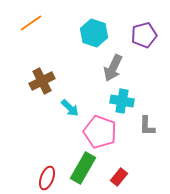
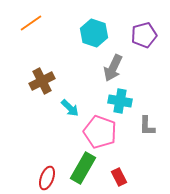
cyan cross: moved 2 px left
red rectangle: rotated 66 degrees counterclockwise
